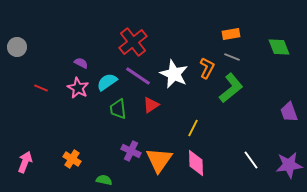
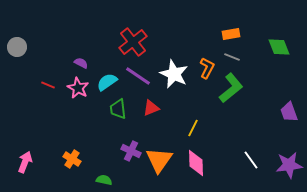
red line: moved 7 px right, 3 px up
red triangle: moved 3 px down; rotated 12 degrees clockwise
